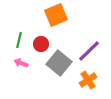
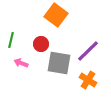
orange square: rotated 30 degrees counterclockwise
green line: moved 8 px left
purple line: moved 1 px left
gray square: rotated 30 degrees counterclockwise
orange cross: rotated 24 degrees counterclockwise
